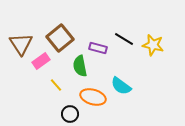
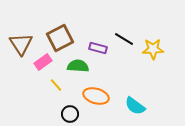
brown square: rotated 12 degrees clockwise
yellow star: moved 4 px down; rotated 15 degrees counterclockwise
pink rectangle: moved 2 px right, 1 px down
green semicircle: moved 2 px left; rotated 105 degrees clockwise
cyan semicircle: moved 14 px right, 20 px down
orange ellipse: moved 3 px right, 1 px up
